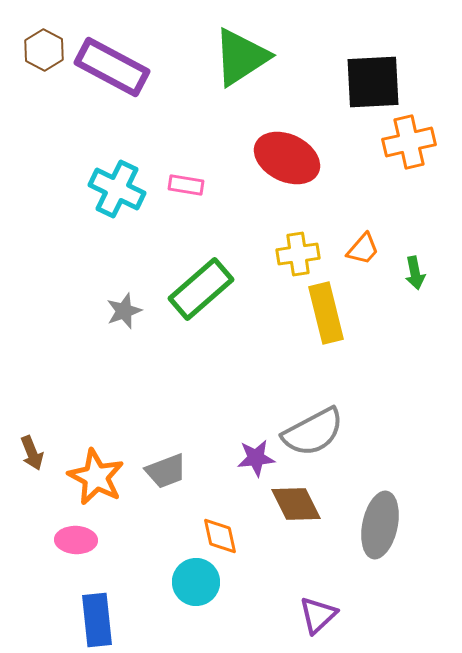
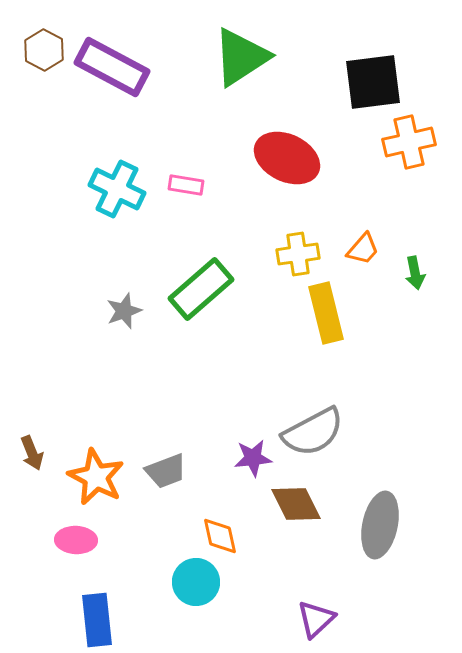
black square: rotated 4 degrees counterclockwise
purple star: moved 3 px left
purple triangle: moved 2 px left, 4 px down
